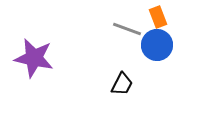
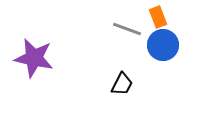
blue circle: moved 6 px right
